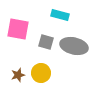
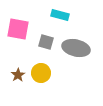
gray ellipse: moved 2 px right, 2 px down
brown star: rotated 16 degrees counterclockwise
